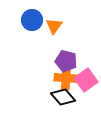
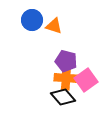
orange triangle: rotated 48 degrees counterclockwise
